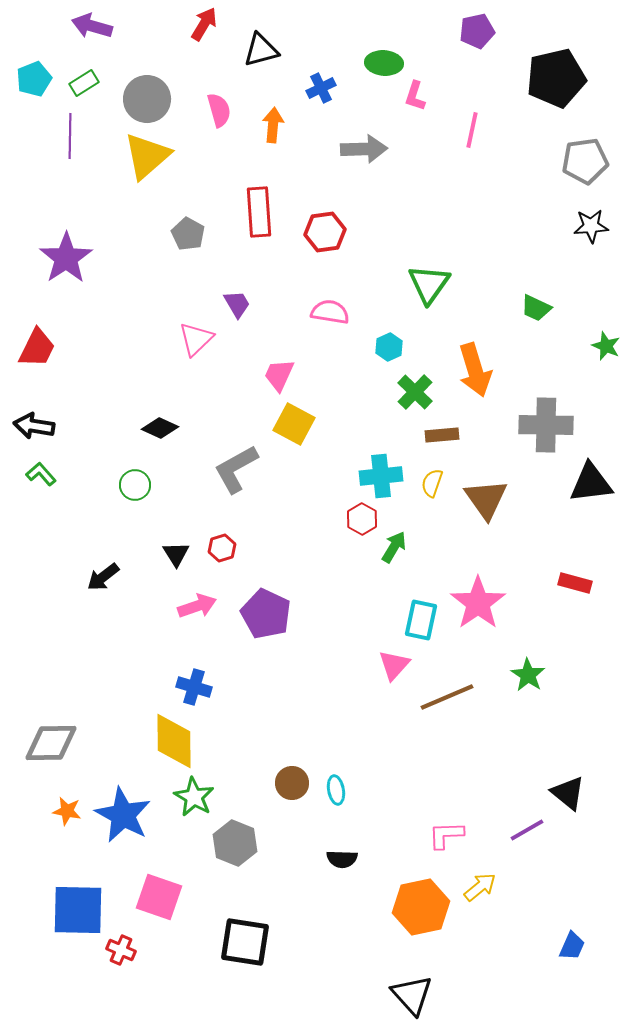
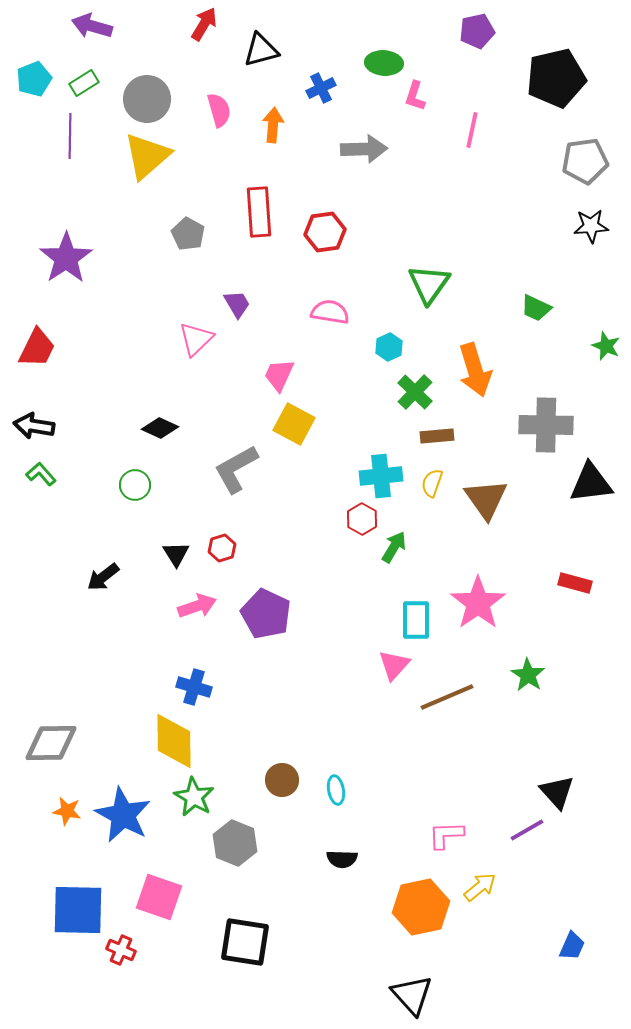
brown rectangle at (442, 435): moved 5 px left, 1 px down
cyan rectangle at (421, 620): moved 5 px left; rotated 12 degrees counterclockwise
brown circle at (292, 783): moved 10 px left, 3 px up
black triangle at (568, 793): moved 11 px left, 1 px up; rotated 9 degrees clockwise
